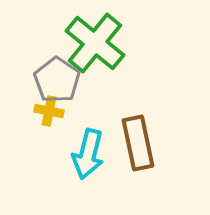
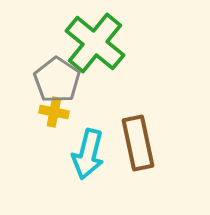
yellow cross: moved 5 px right, 1 px down
